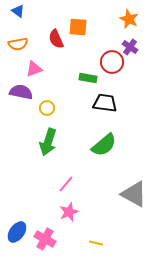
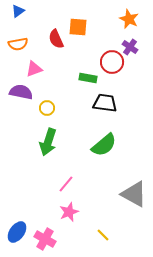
blue triangle: rotated 48 degrees clockwise
yellow line: moved 7 px right, 8 px up; rotated 32 degrees clockwise
